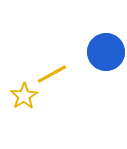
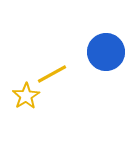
yellow star: moved 2 px right
